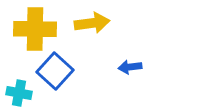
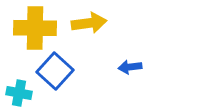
yellow arrow: moved 3 px left
yellow cross: moved 1 px up
